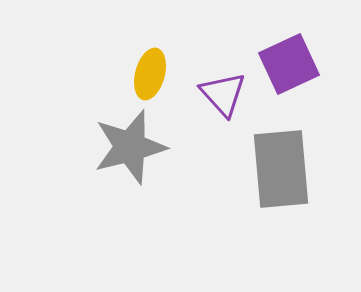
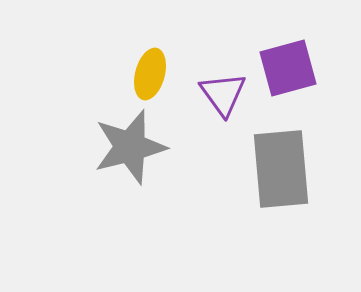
purple square: moved 1 px left, 4 px down; rotated 10 degrees clockwise
purple triangle: rotated 6 degrees clockwise
